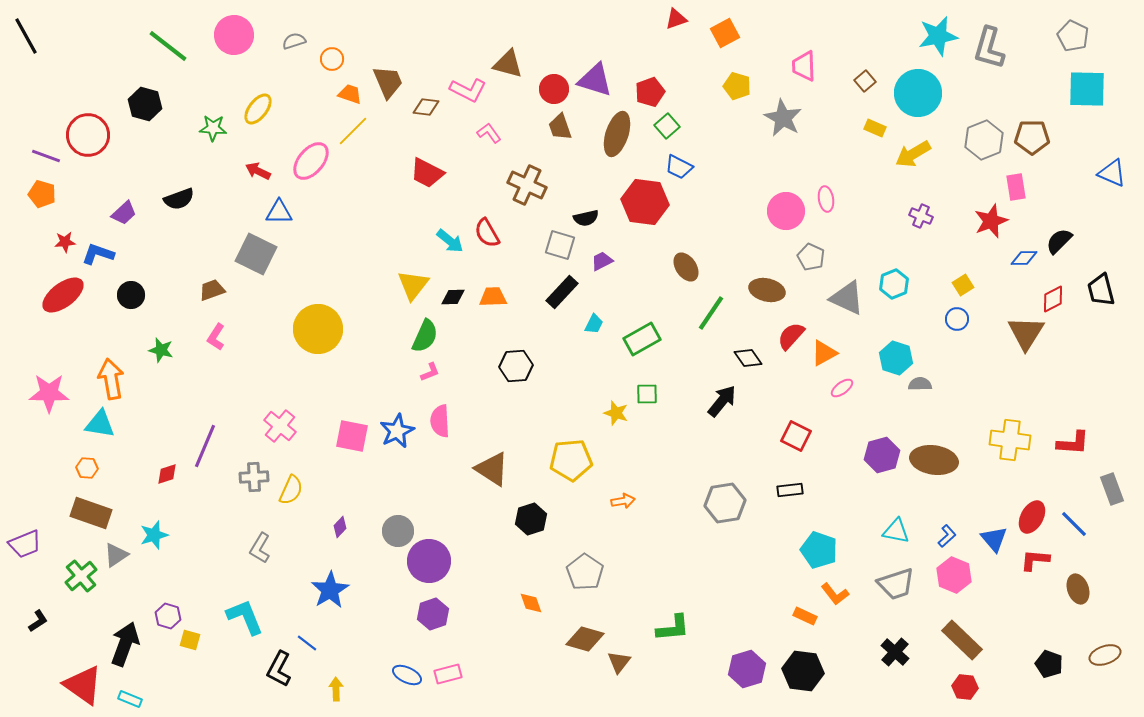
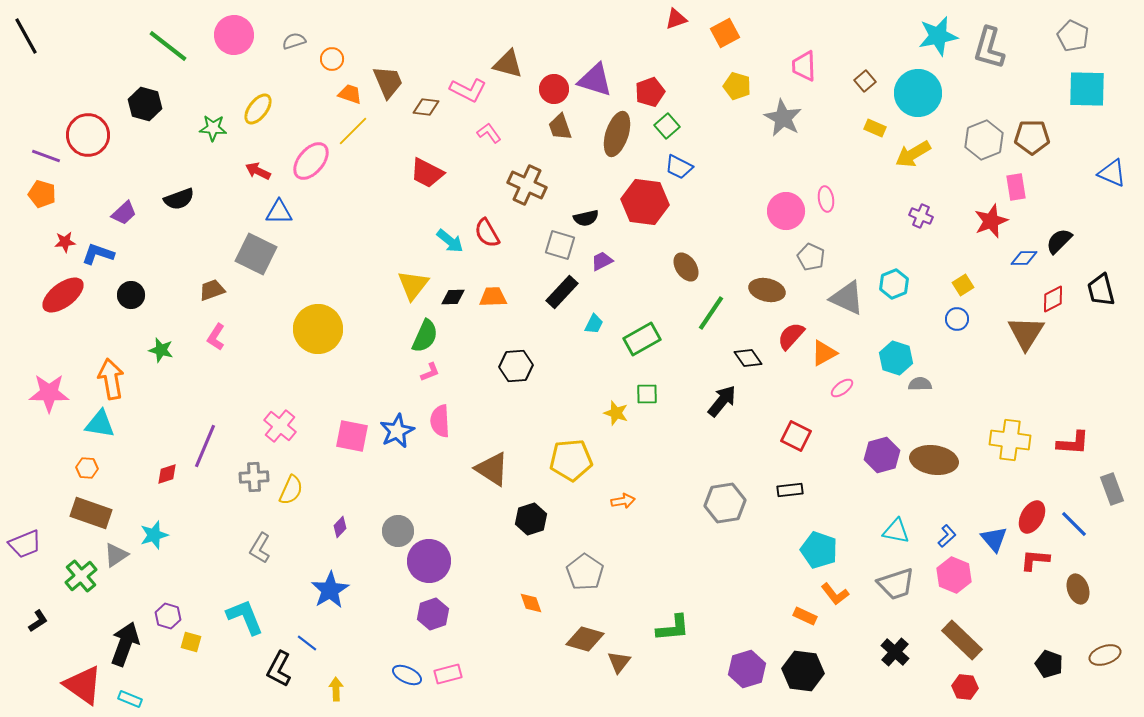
yellow square at (190, 640): moved 1 px right, 2 px down
